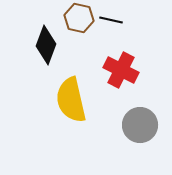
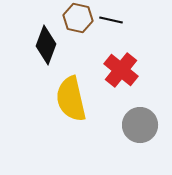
brown hexagon: moved 1 px left
red cross: rotated 12 degrees clockwise
yellow semicircle: moved 1 px up
